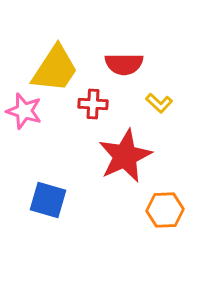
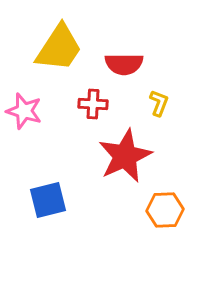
yellow trapezoid: moved 4 px right, 21 px up
yellow L-shape: rotated 112 degrees counterclockwise
blue square: rotated 30 degrees counterclockwise
